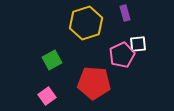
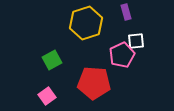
purple rectangle: moved 1 px right, 1 px up
white square: moved 2 px left, 3 px up
